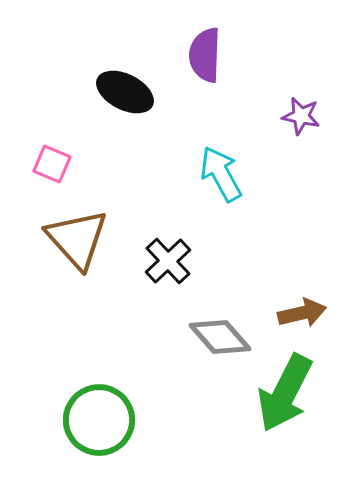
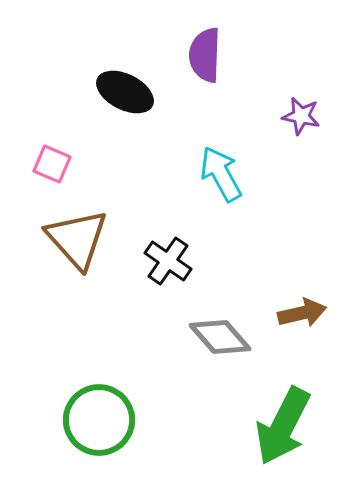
black cross: rotated 12 degrees counterclockwise
green arrow: moved 2 px left, 33 px down
